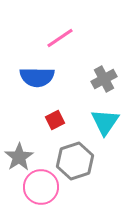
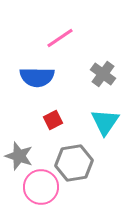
gray cross: moved 1 px left, 5 px up; rotated 25 degrees counterclockwise
red square: moved 2 px left
gray star: moved 1 px up; rotated 20 degrees counterclockwise
gray hexagon: moved 1 px left, 2 px down; rotated 9 degrees clockwise
